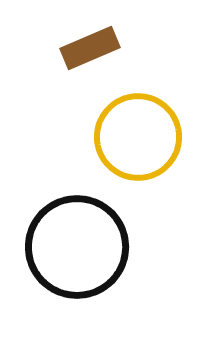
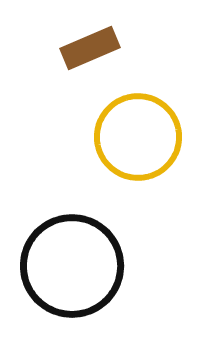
black circle: moved 5 px left, 19 px down
